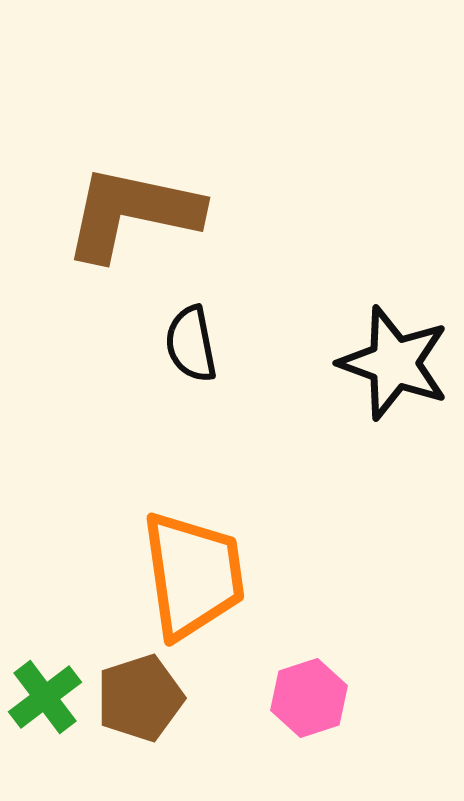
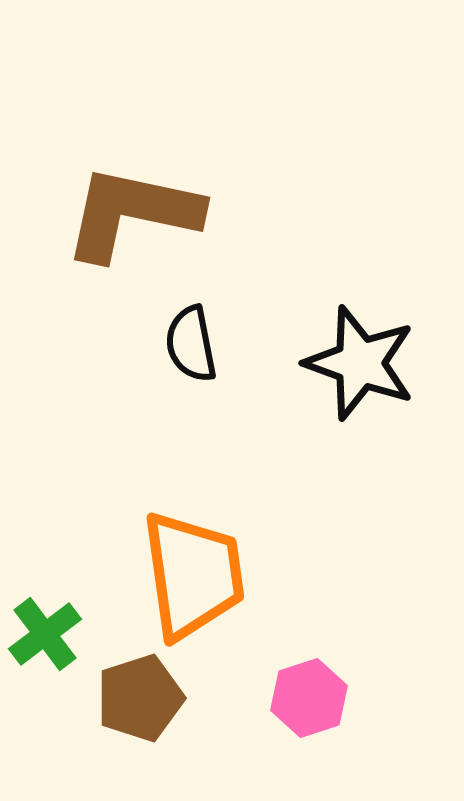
black star: moved 34 px left
green cross: moved 63 px up
